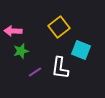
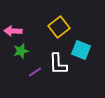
white L-shape: moved 2 px left, 4 px up; rotated 10 degrees counterclockwise
